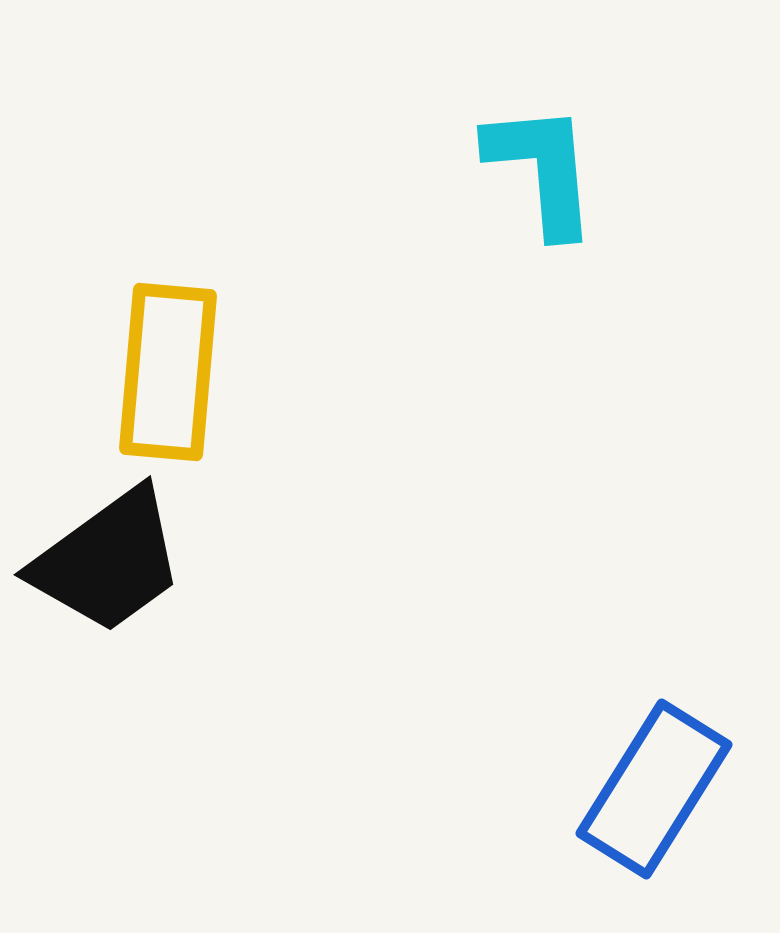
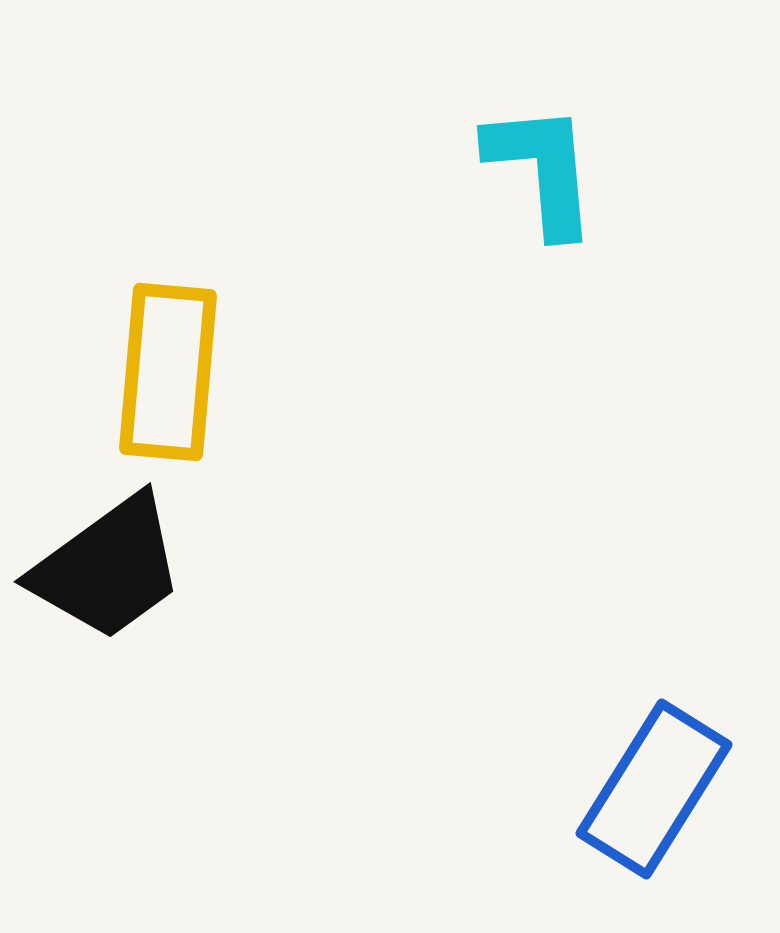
black trapezoid: moved 7 px down
